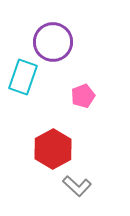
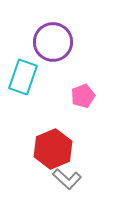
red hexagon: rotated 6 degrees clockwise
gray L-shape: moved 10 px left, 7 px up
